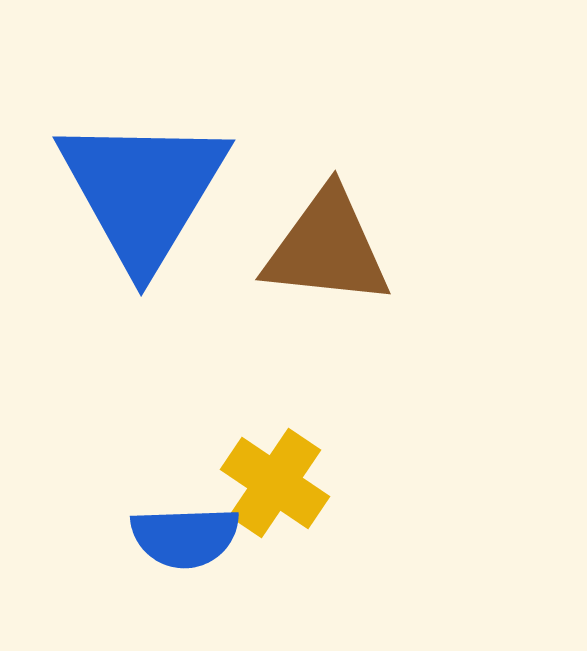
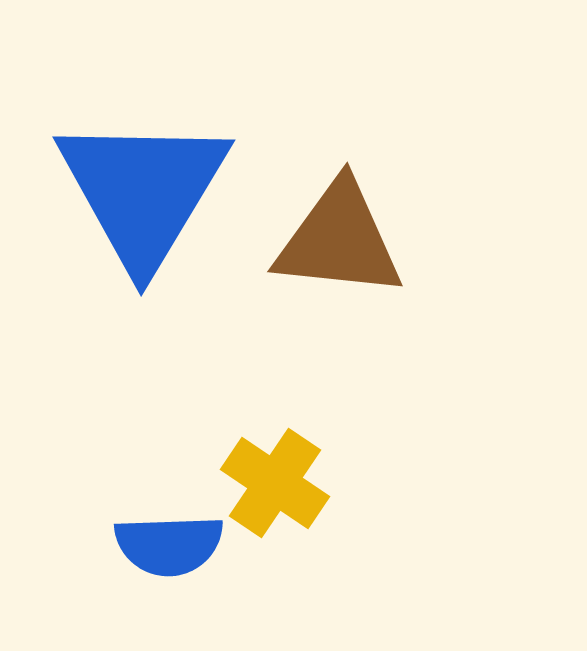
brown triangle: moved 12 px right, 8 px up
blue semicircle: moved 16 px left, 8 px down
